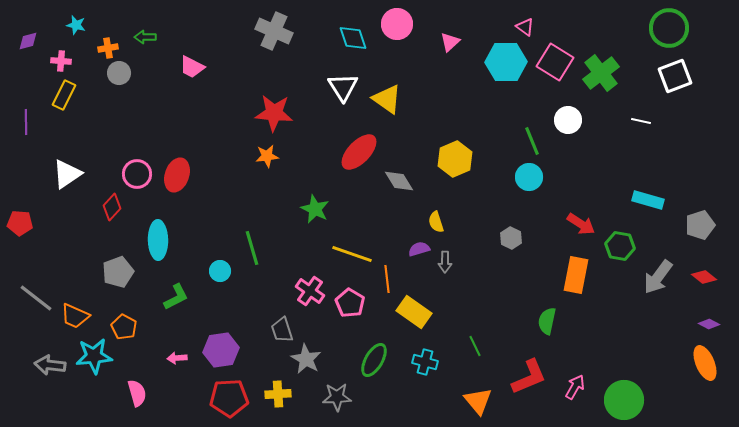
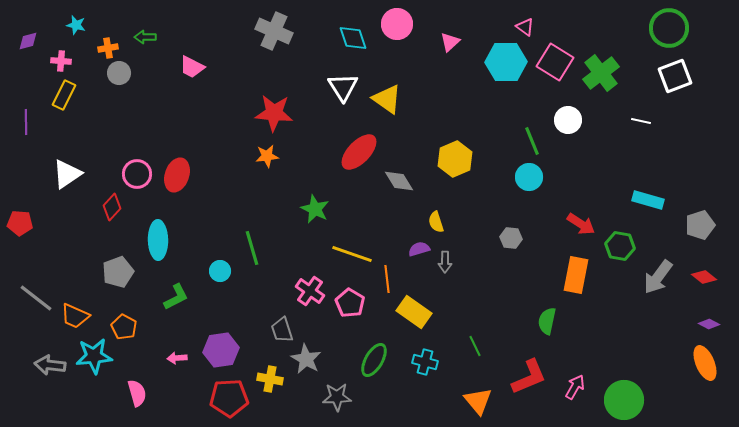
gray hexagon at (511, 238): rotated 20 degrees counterclockwise
yellow cross at (278, 394): moved 8 px left, 15 px up; rotated 15 degrees clockwise
